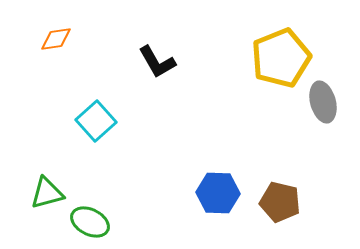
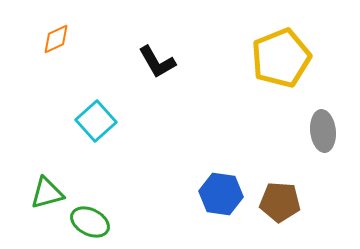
orange diamond: rotated 16 degrees counterclockwise
gray ellipse: moved 29 px down; rotated 9 degrees clockwise
blue hexagon: moved 3 px right, 1 px down; rotated 6 degrees clockwise
brown pentagon: rotated 9 degrees counterclockwise
